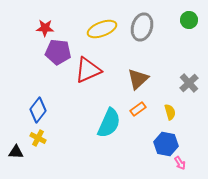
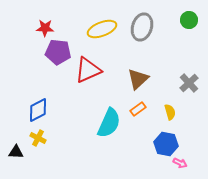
blue diamond: rotated 25 degrees clockwise
pink arrow: rotated 32 degrees counterclockwise
